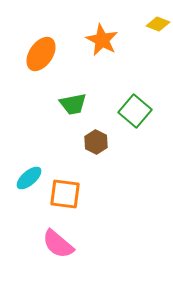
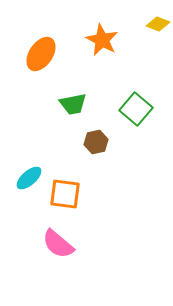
green square: moved 1 px right, 2 px up
brown hexagon: rotated 20 degrees clockwise
